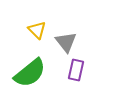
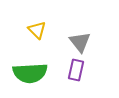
gray triangle: moved 14 px right
green semicircle: rotated 36 degrees clockwise
